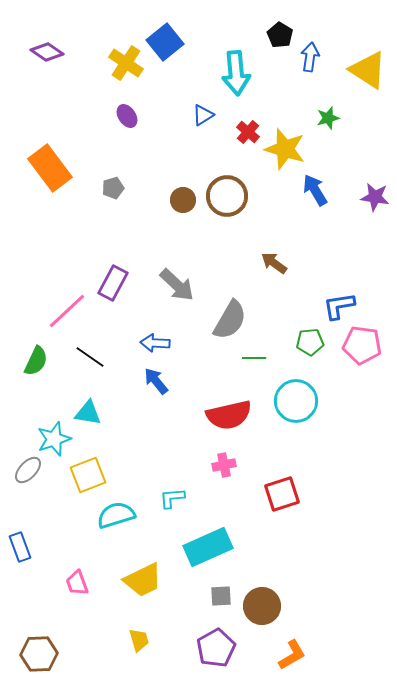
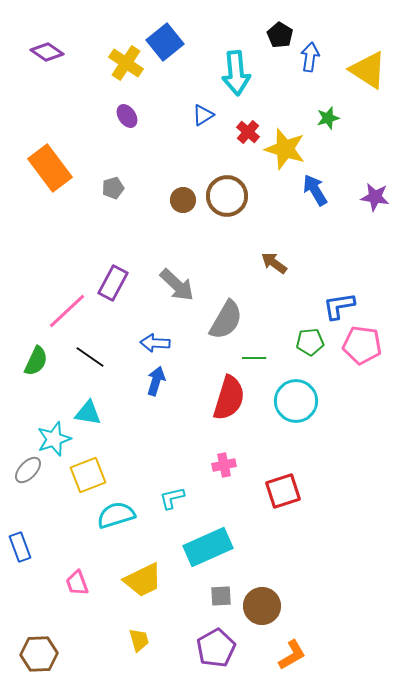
gray semicircle at (230, 320): moved 4 px left
blue arrow at (156, 381): rotated 56 degrees clockwise
red semicircle at (229, 415): moved 17 px up; rotated 60 degrees counterclockwise
red square at (282, 494): moved 1 px right, 3 px up
cyan L-shape at (172, 498): rotated 8 degrees counterclockwise
